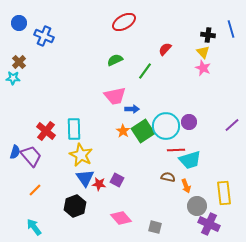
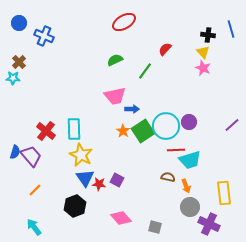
gray circle: moved 7 px left, 1 px down
